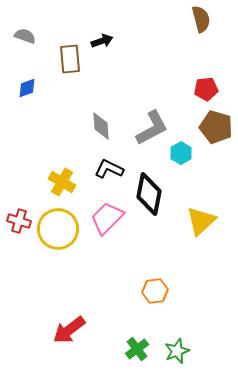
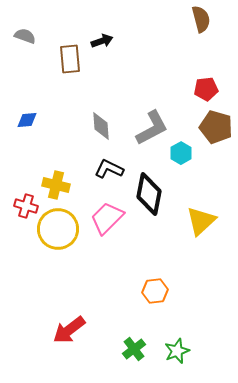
blue diamond: moved 32 px down; rotated 15 degrees clockwise
yellow cross: moved 6 px left, 3 px down; rotated 16 degrees counterclockwise
red cross: moved 7 px right, 15 px up
green cross: moved 3 px left
